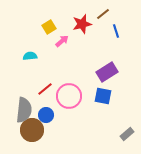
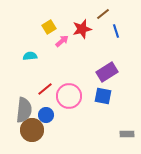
red star: moved 5 px down
gray rectangle: rotated 40 degrees clockwise
